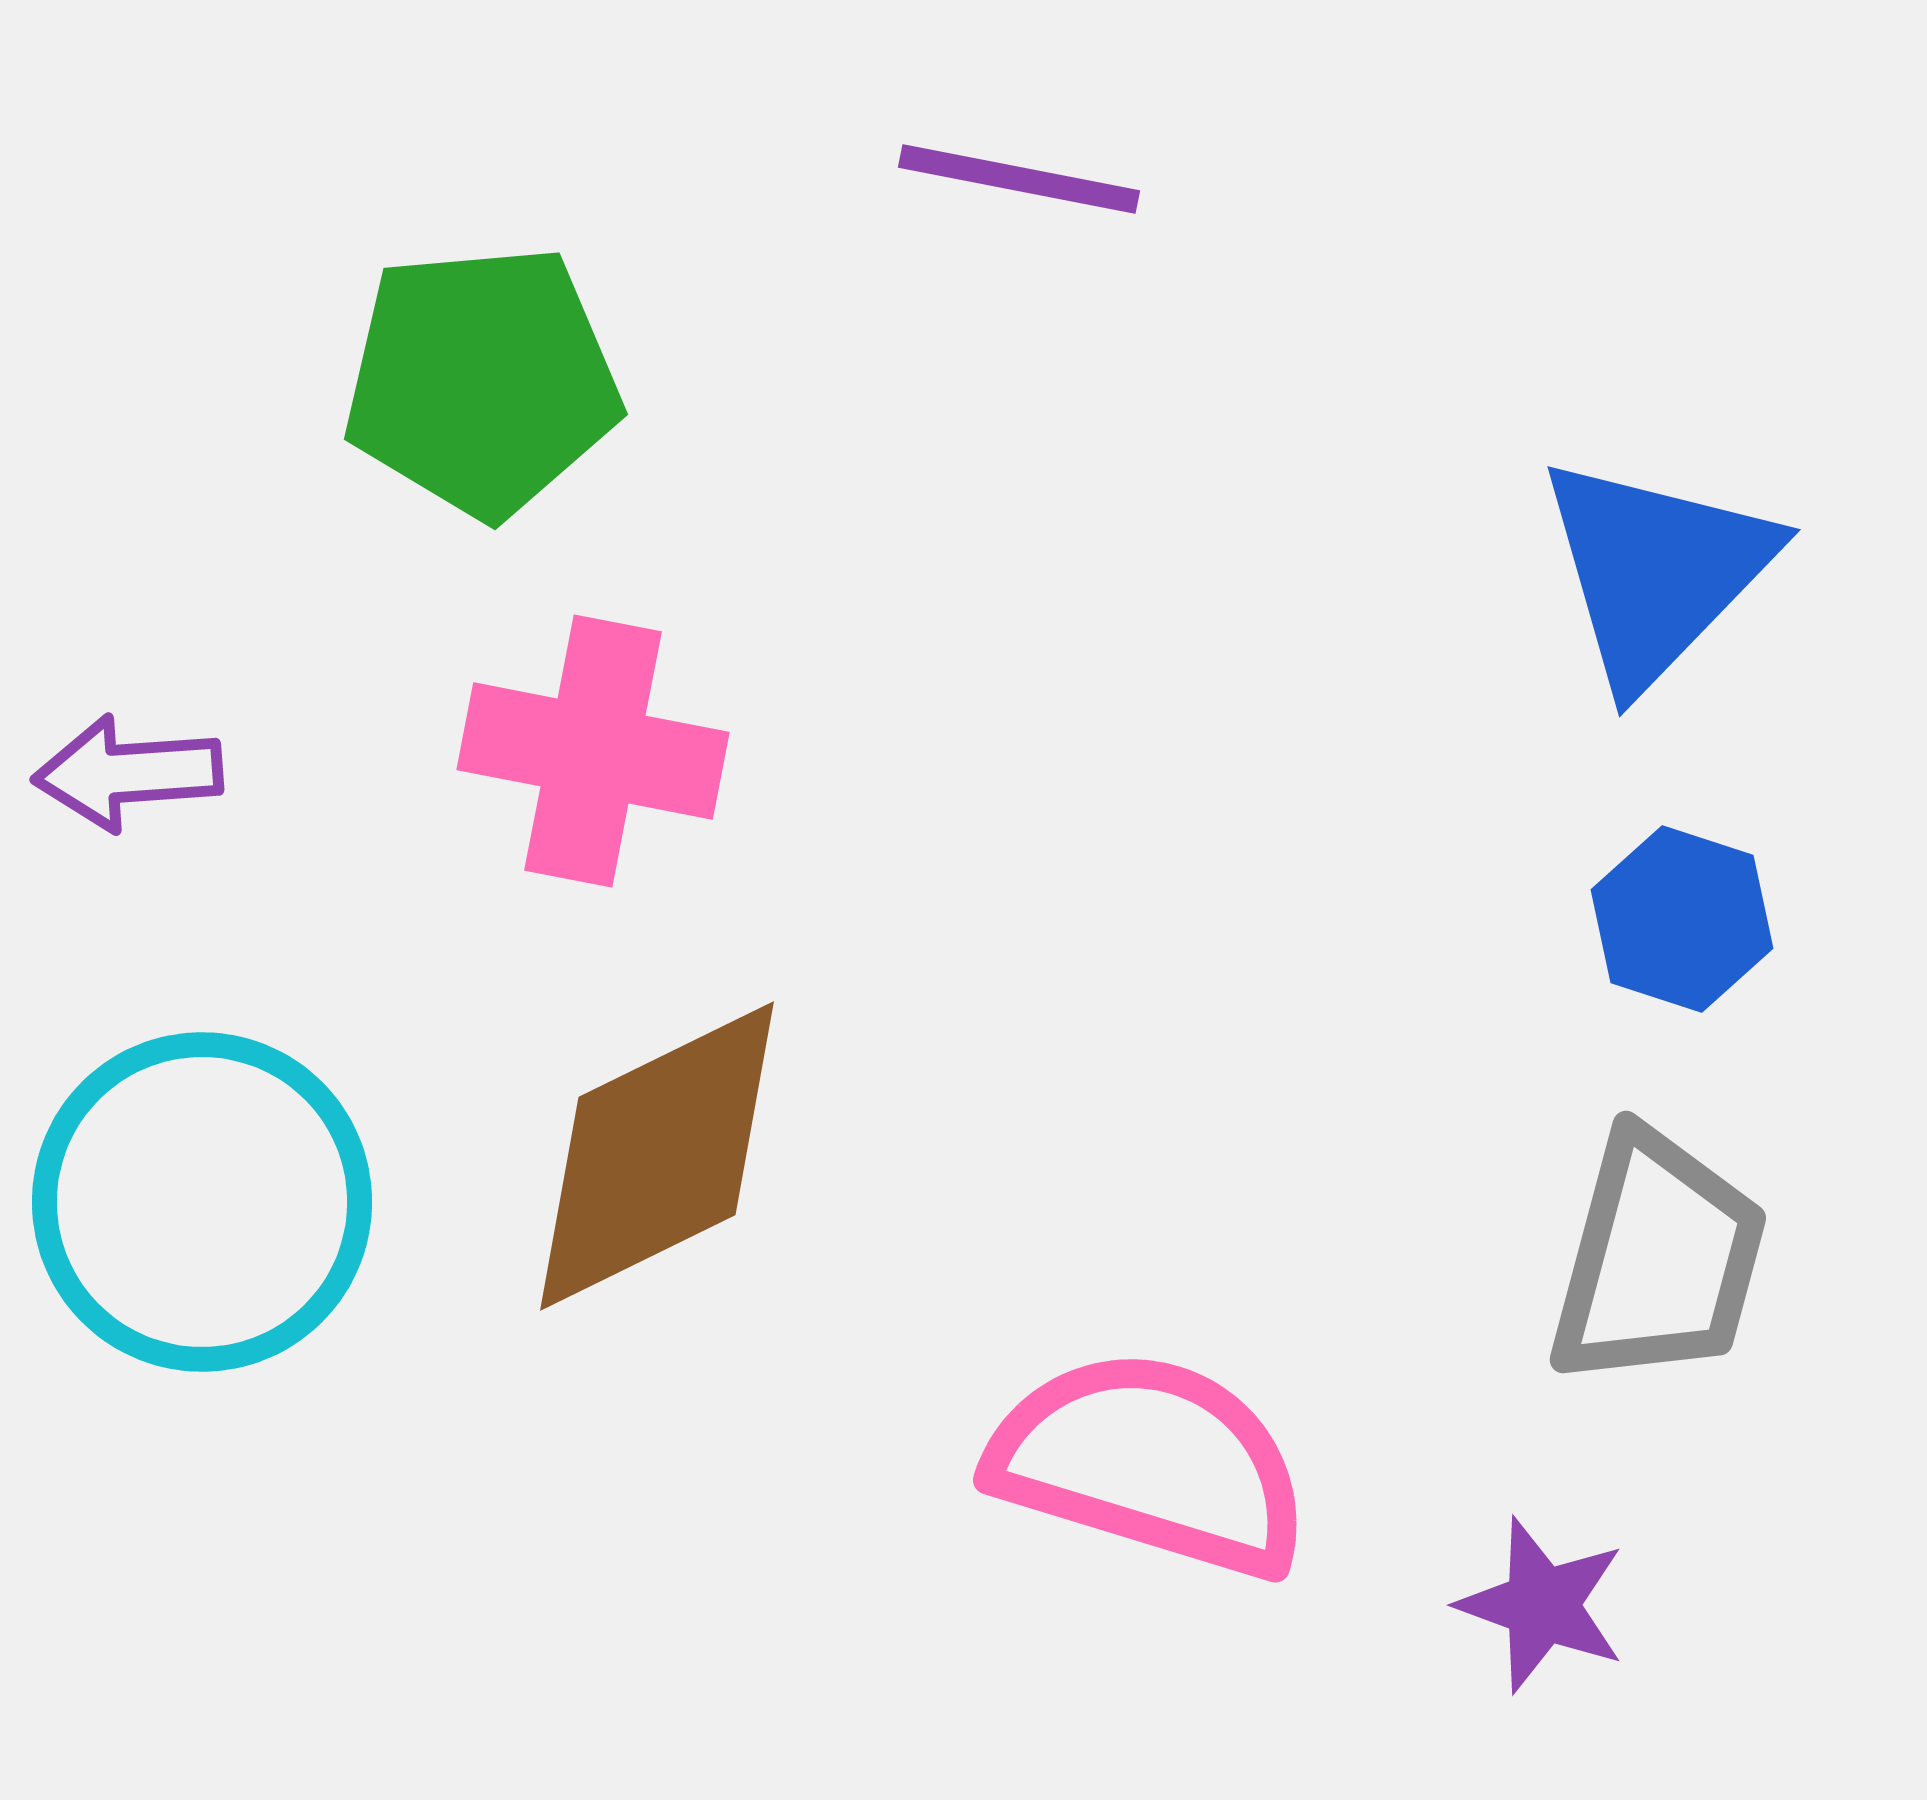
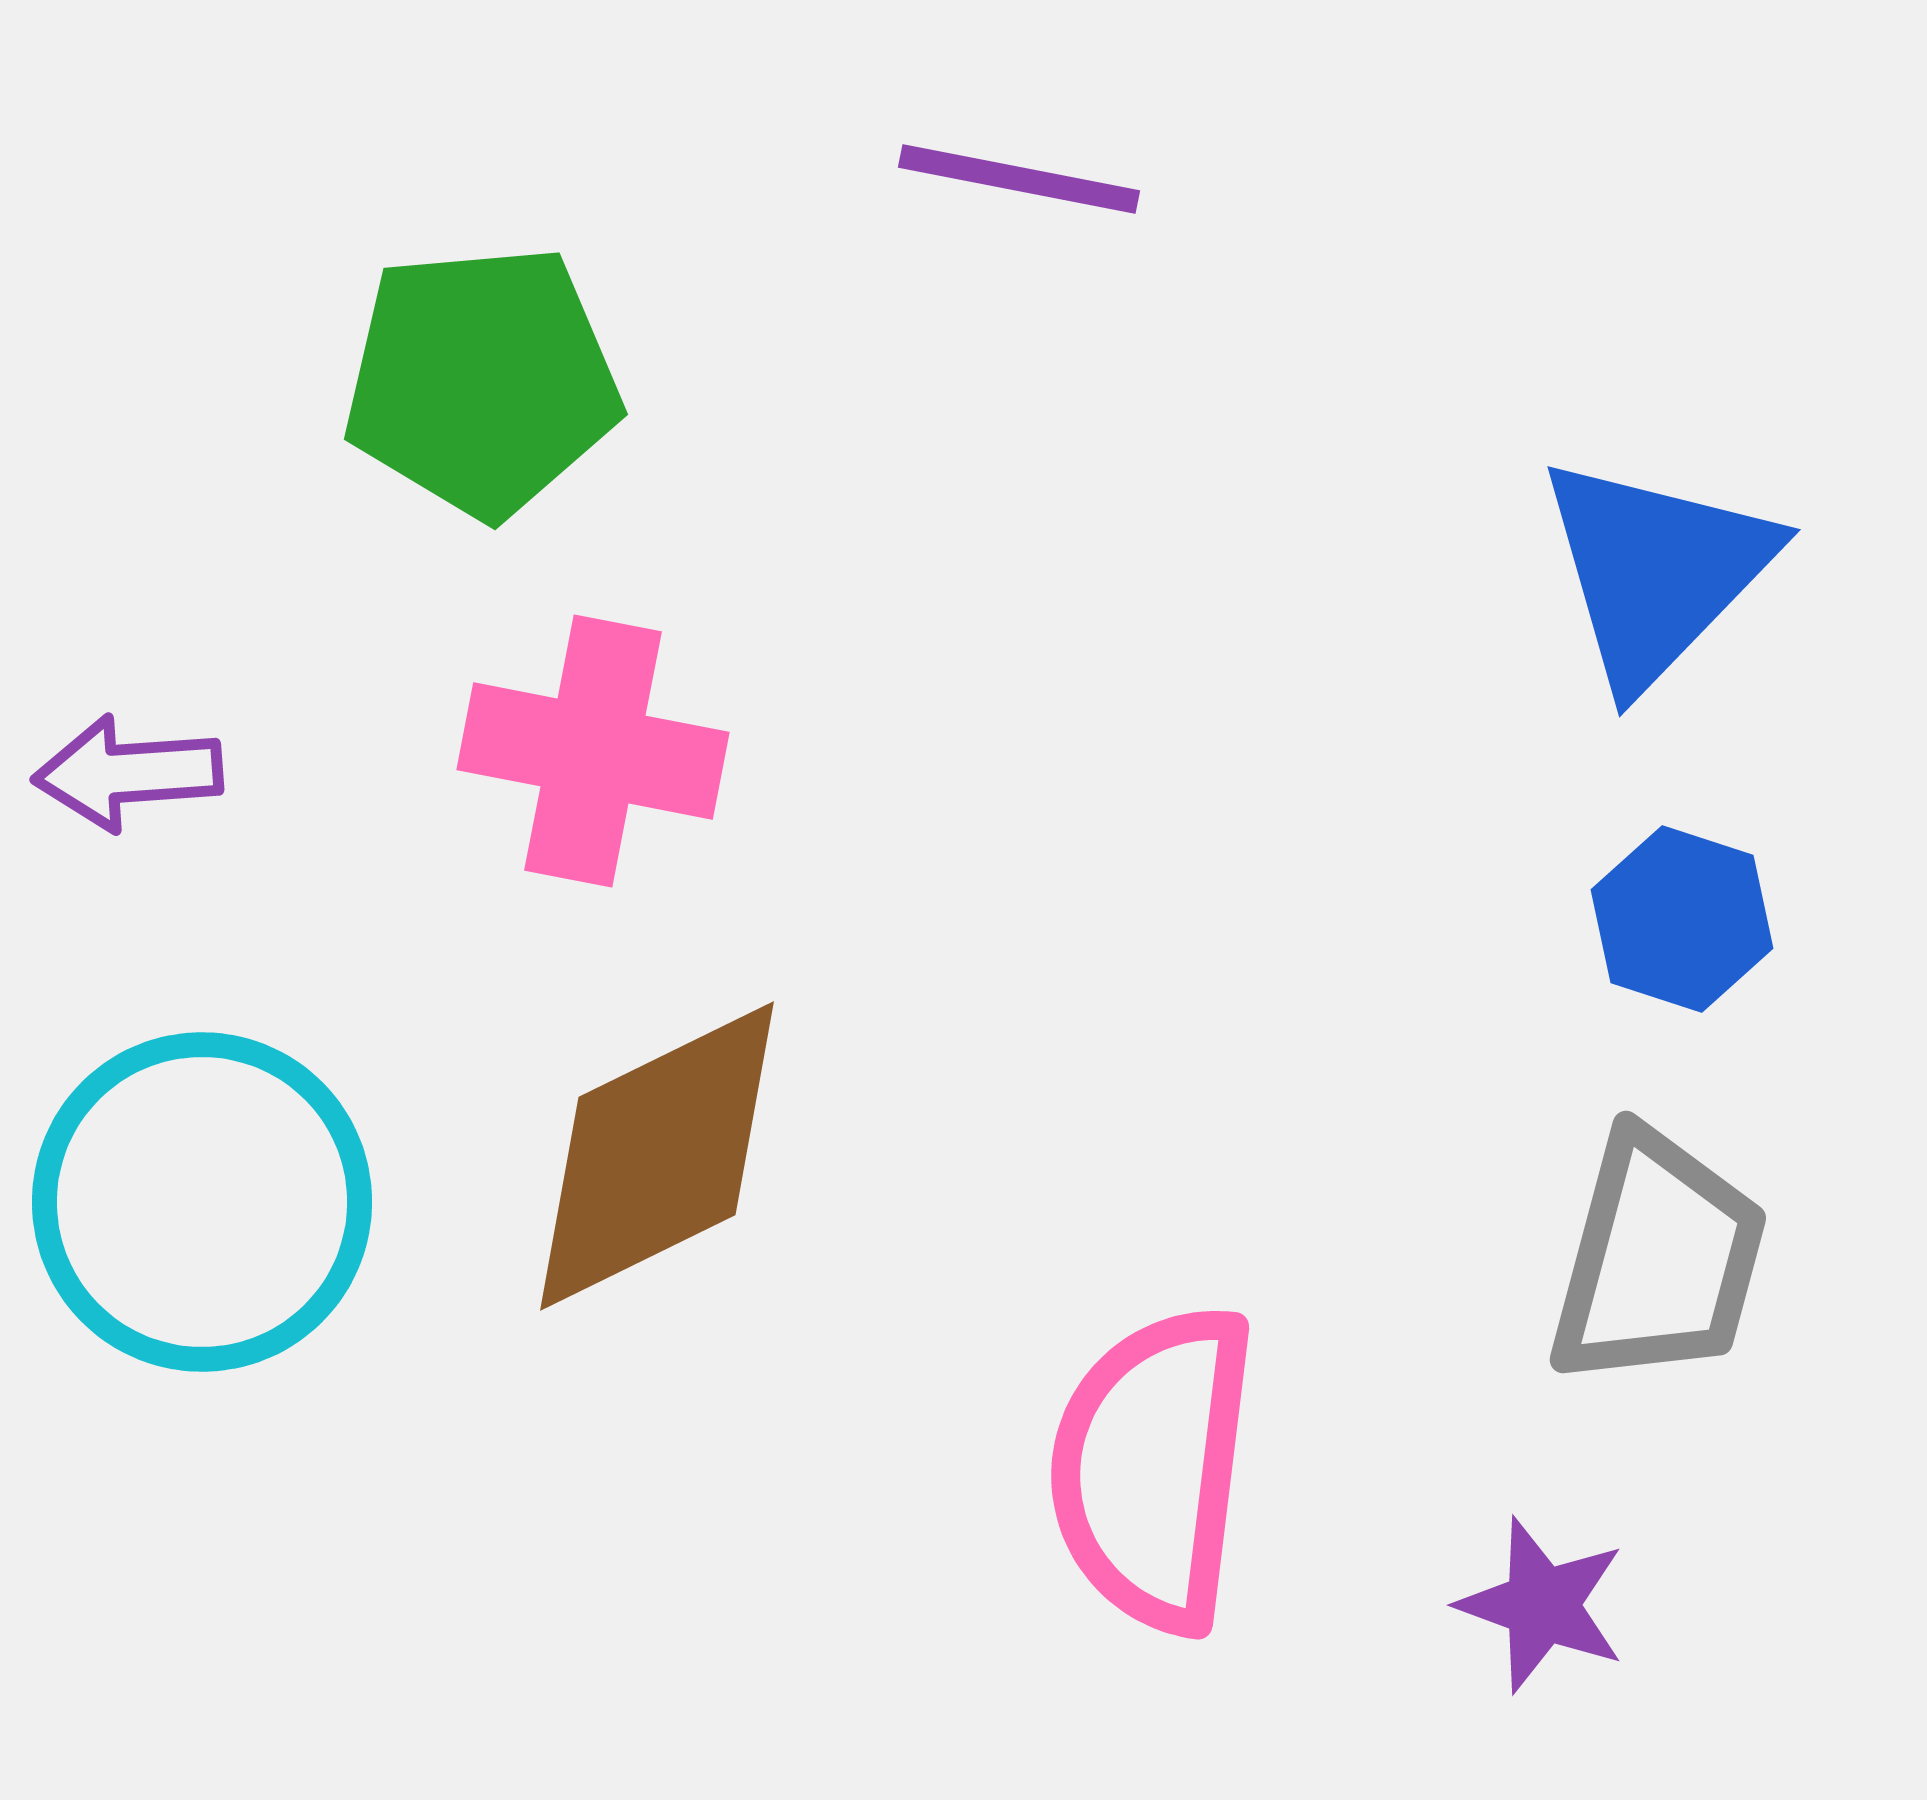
pink semicircle: moved 3 px right, 5 px down; rotated 100 degrees counterclockwise
